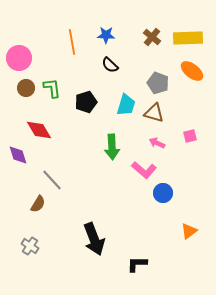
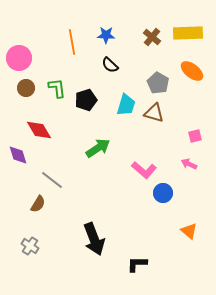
yellow rectangle: moved 5 px up
gray pentagon: rotated 10 degrees clockwise
green L-shape: moved 5 px right
black pentagon: moved 2 px up
pink square: moved 5 px right
pink arrow: moved 32 px right, 21 px down
green arrow: moved 14 px left, 1 px down; rotated 120 degrees counterclockwise
gray line: rotated 10 degrees counterclockwise
orange triangle: rotated 42 degrees counterclockwise
